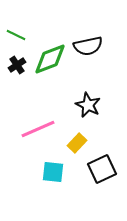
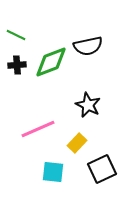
green diamond: moved 1 px right, 3 px down
black cross: rotated 30 degrees clockwise
